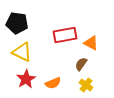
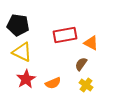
black pentagon: moved 1 px right, 2 px down
